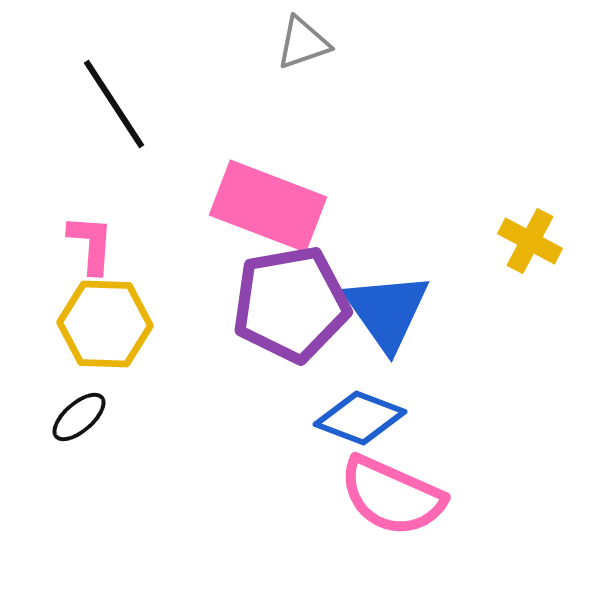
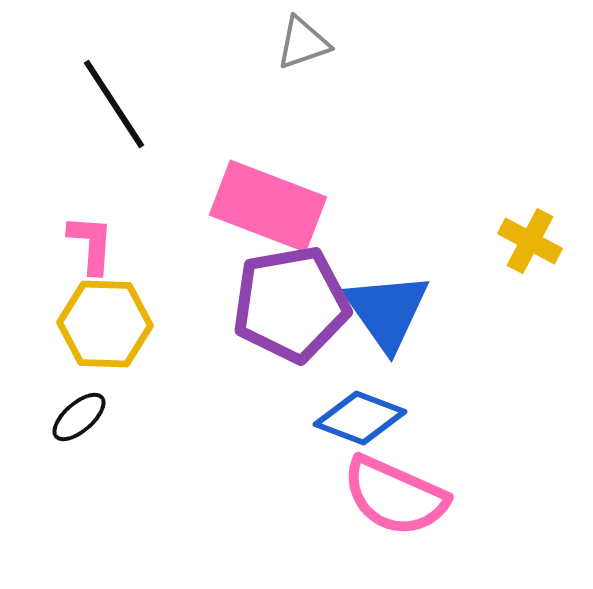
pink semicircle: moved 3 px right
